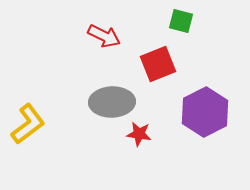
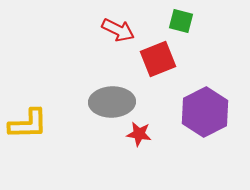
red arrow: moved 14 px right, 6 px up
red square: moved 5 px up
yellow L-shape: rotated 36 degrees clockwise
